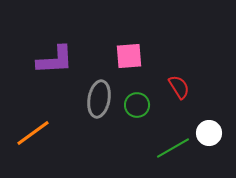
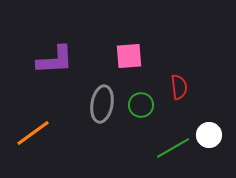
red semicircle: rotated 25 degrees clockwise
gray ellipse: moved 3 px right, 5 px down
green circle: moved 4 px right
white circle: moved 2 px down
